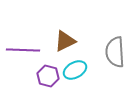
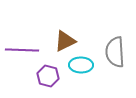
purple line: moved 1 px left
cyan ellipse: moved 6 px right, 5 px up; rotated 30 degrees clockwise
